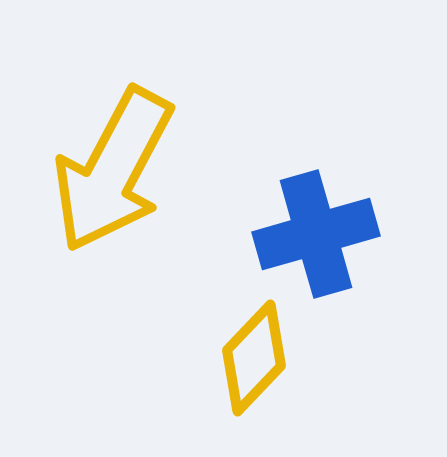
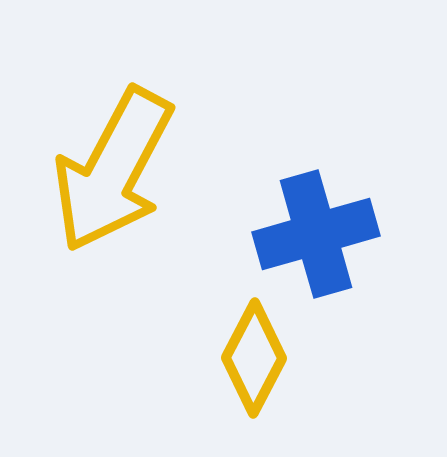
yellow diamond: rotated 16 degrees counterclockwise
